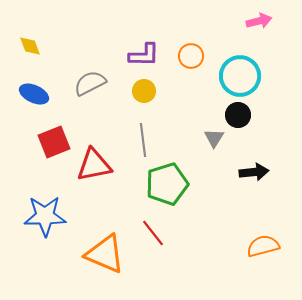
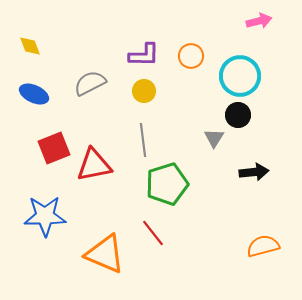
red square: moved 6 px down
